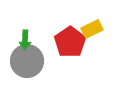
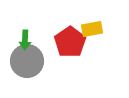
yellow rectangle: rotated 15 degrees clockwise
